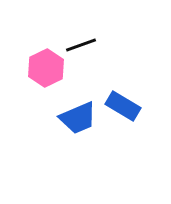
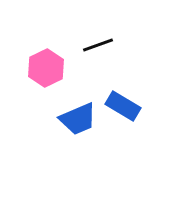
black line: moved 17 px right
blue trapezoid: moved 1 px down
